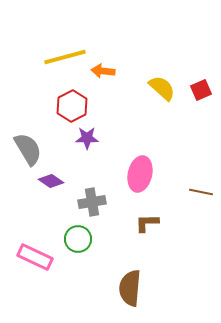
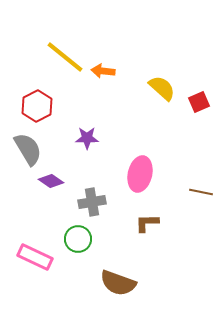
yellow line: rotated 54 degrees clockwise
red square: moved 2 px left, 12 px down
red hexagon: moved 35 px left
brown semicircle: moved 12 px left, 5 px up; rotated 75 degrees counterclockwise
